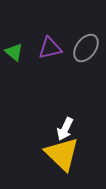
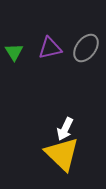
green triangle: rotated 18 degrees clockwise
